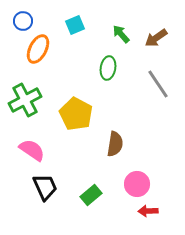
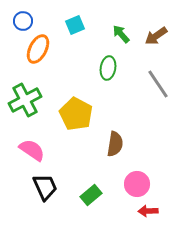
brown arrow: moved 2 px up
